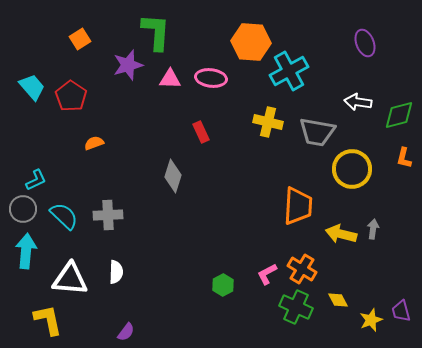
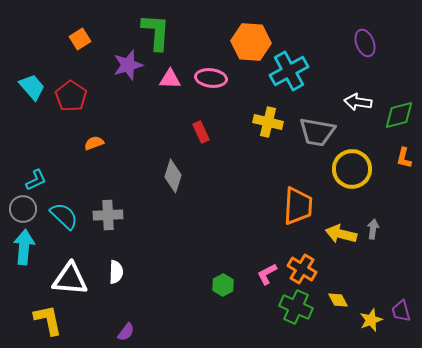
cyan arrow: moved 2 px left, 4 px up
